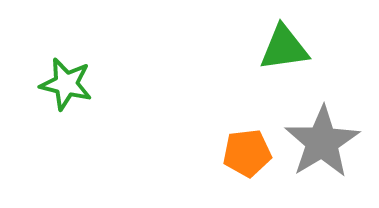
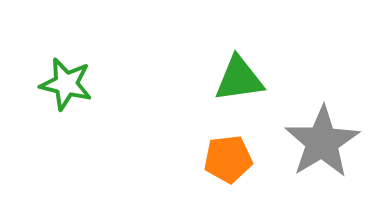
green triangle: moved 45 px left, 31 px down
orange pentagon: moved 19 px left, 6 px down
